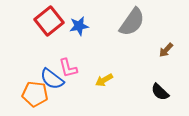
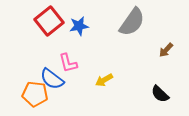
pink L-shape: moved 5 px up
black semicircle: moved 2 px down
